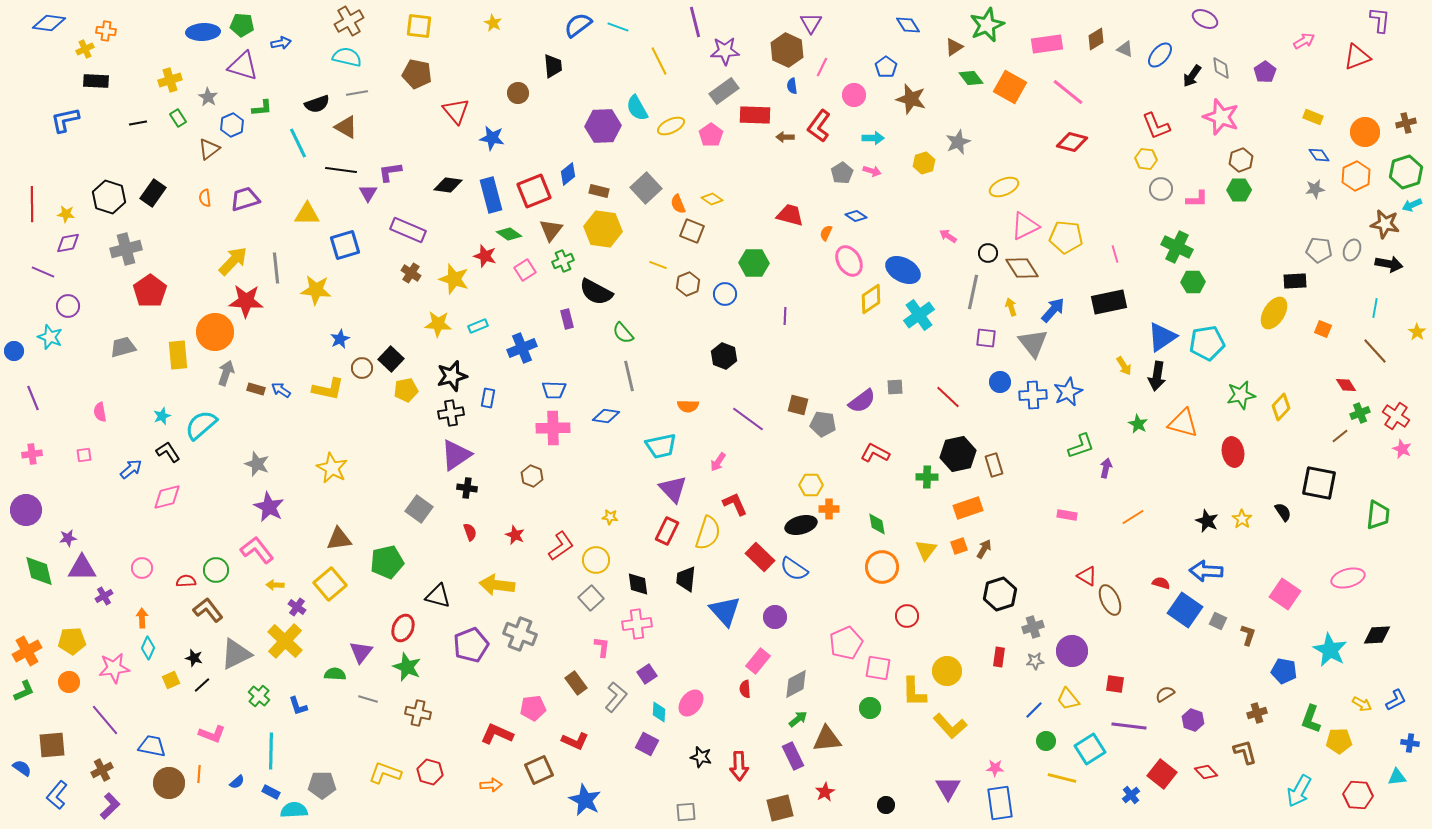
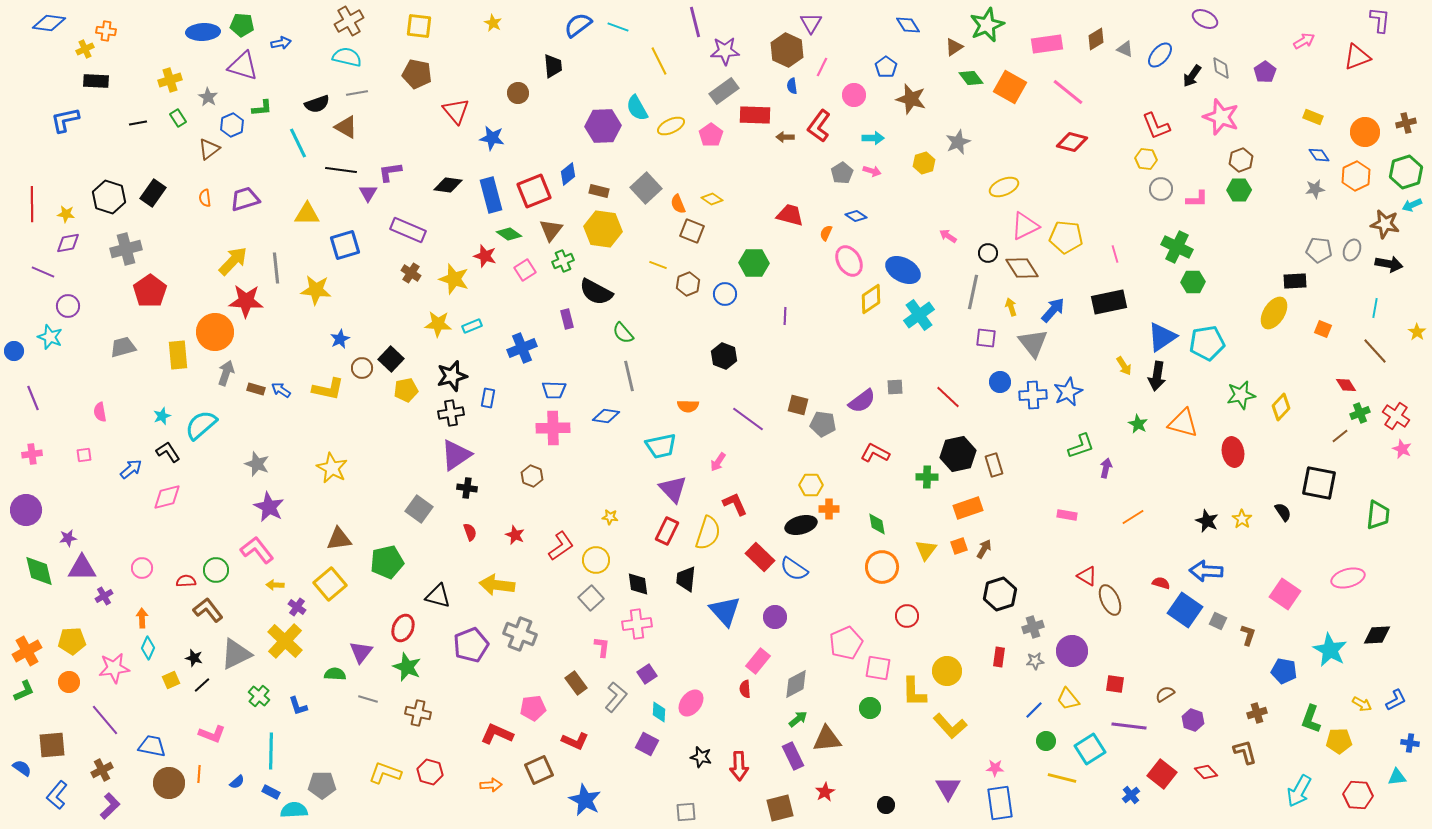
cyan rectangle at (478, 326): moved 6 px left
